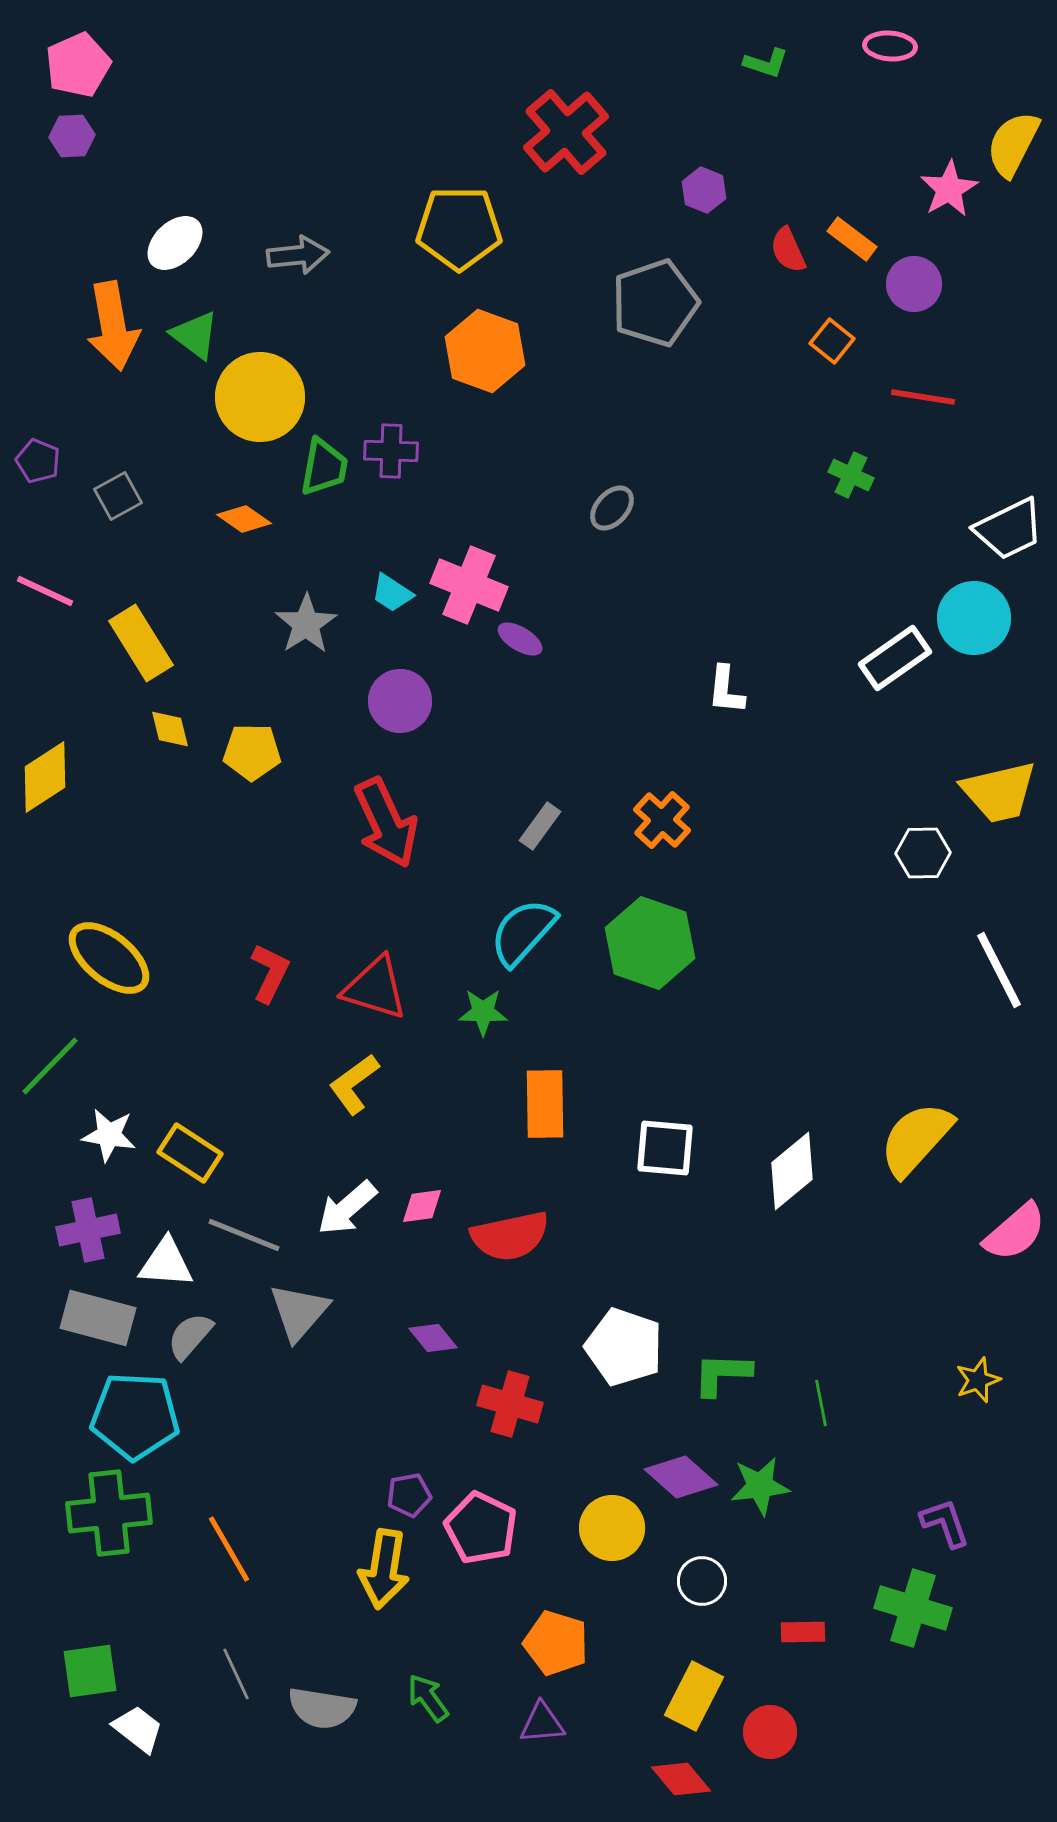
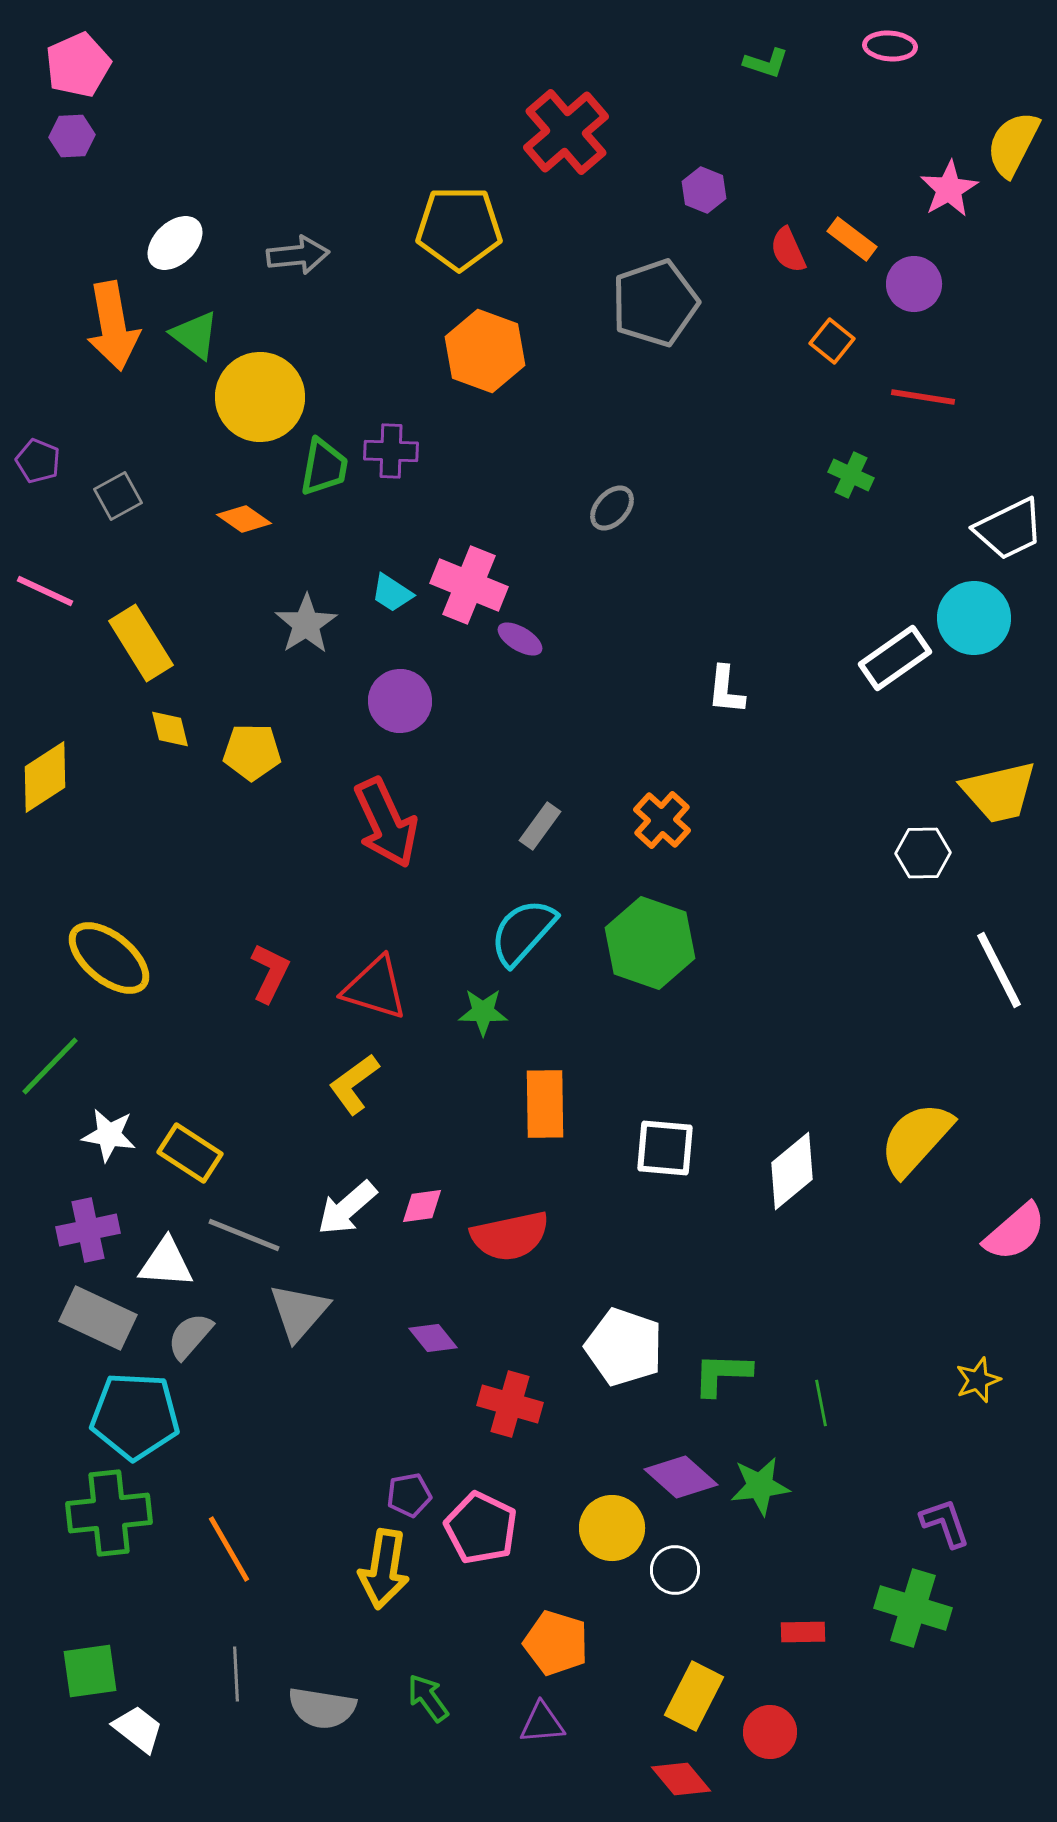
gray rectangle at (98, 1318): rotated 10 degrees clockwise
white circle at (702, 1581): moved 27 px left, 11 px up
gray line at (236, 1674): rotated 22 degrees clockwise
